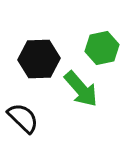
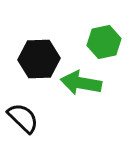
green hexagon: moved 2 px right, 6 px up
green arrow: moved 6 px up; rotated 141 degrees clockwise
